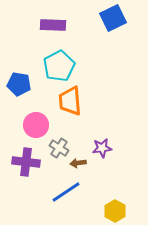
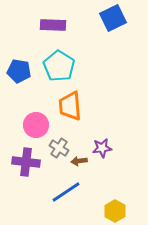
cyan pentagon: rotated 12 degrees counterclockwise
blue pentagon: moved 13 px up
orange trapezoid: moved 5 px down
brown arrow: moved 1 px right, 2 px up
